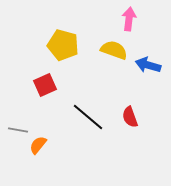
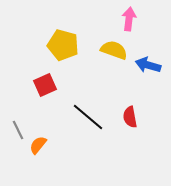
red semicircle: rotated 10 degrees clockwise
gray line: rotated 54 degrees clockwise
